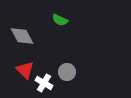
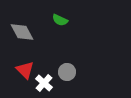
gray diamond: moved 4 px up
white cross: rotated 12 degrees clockwise
